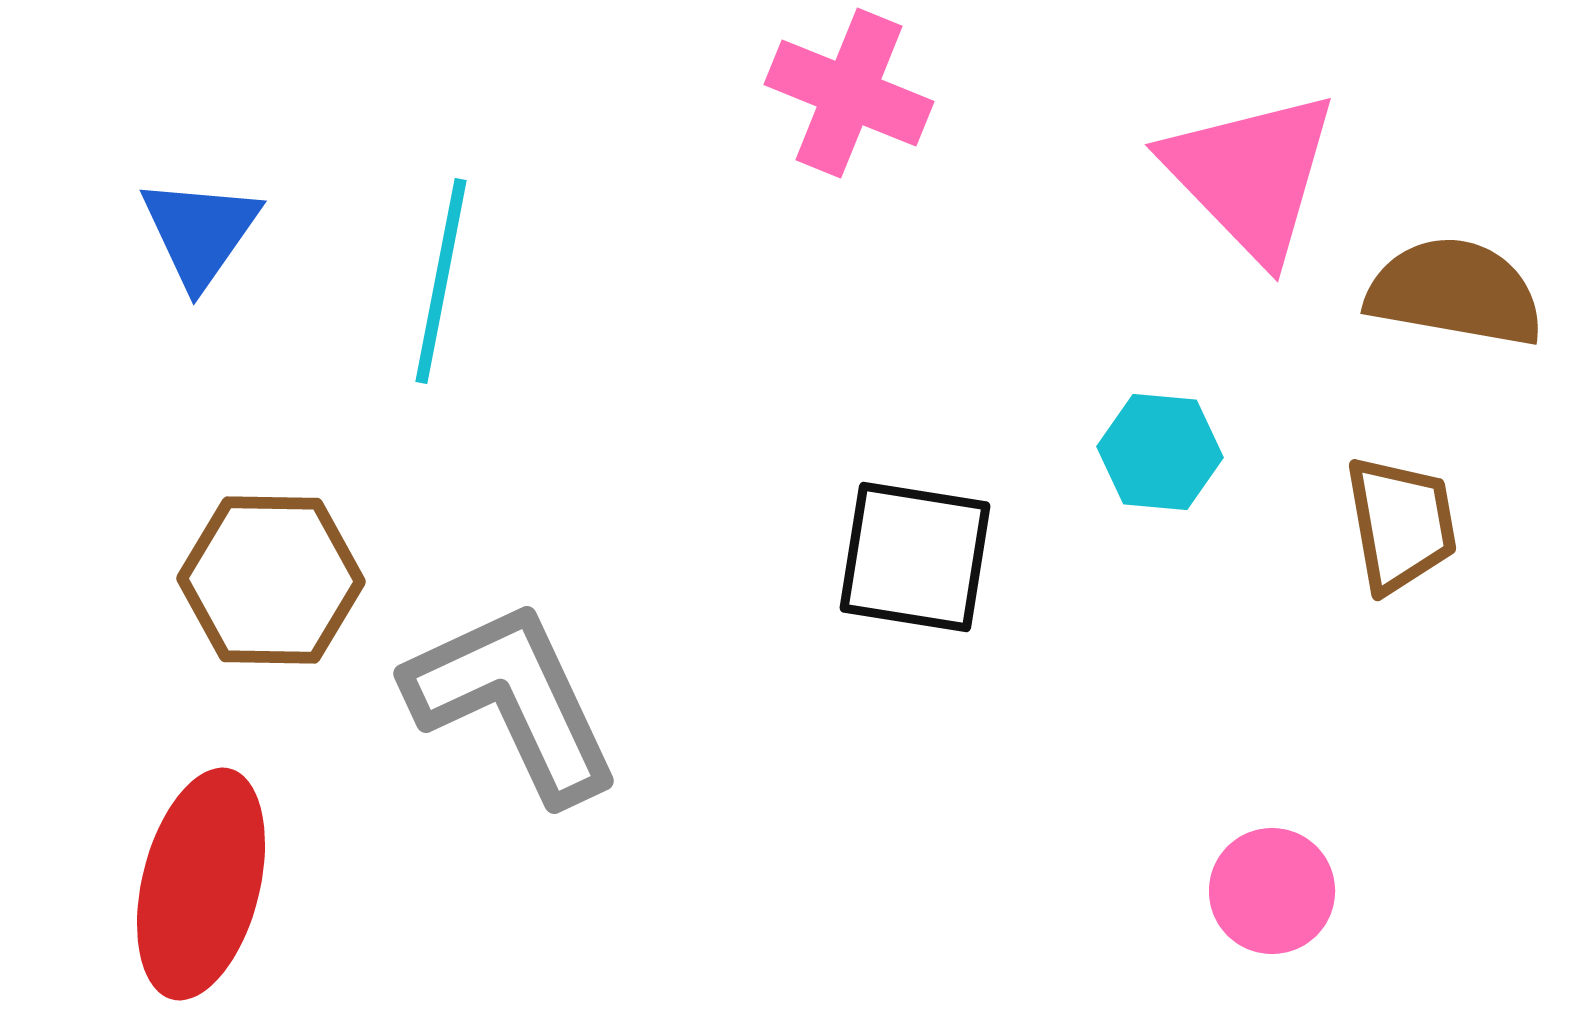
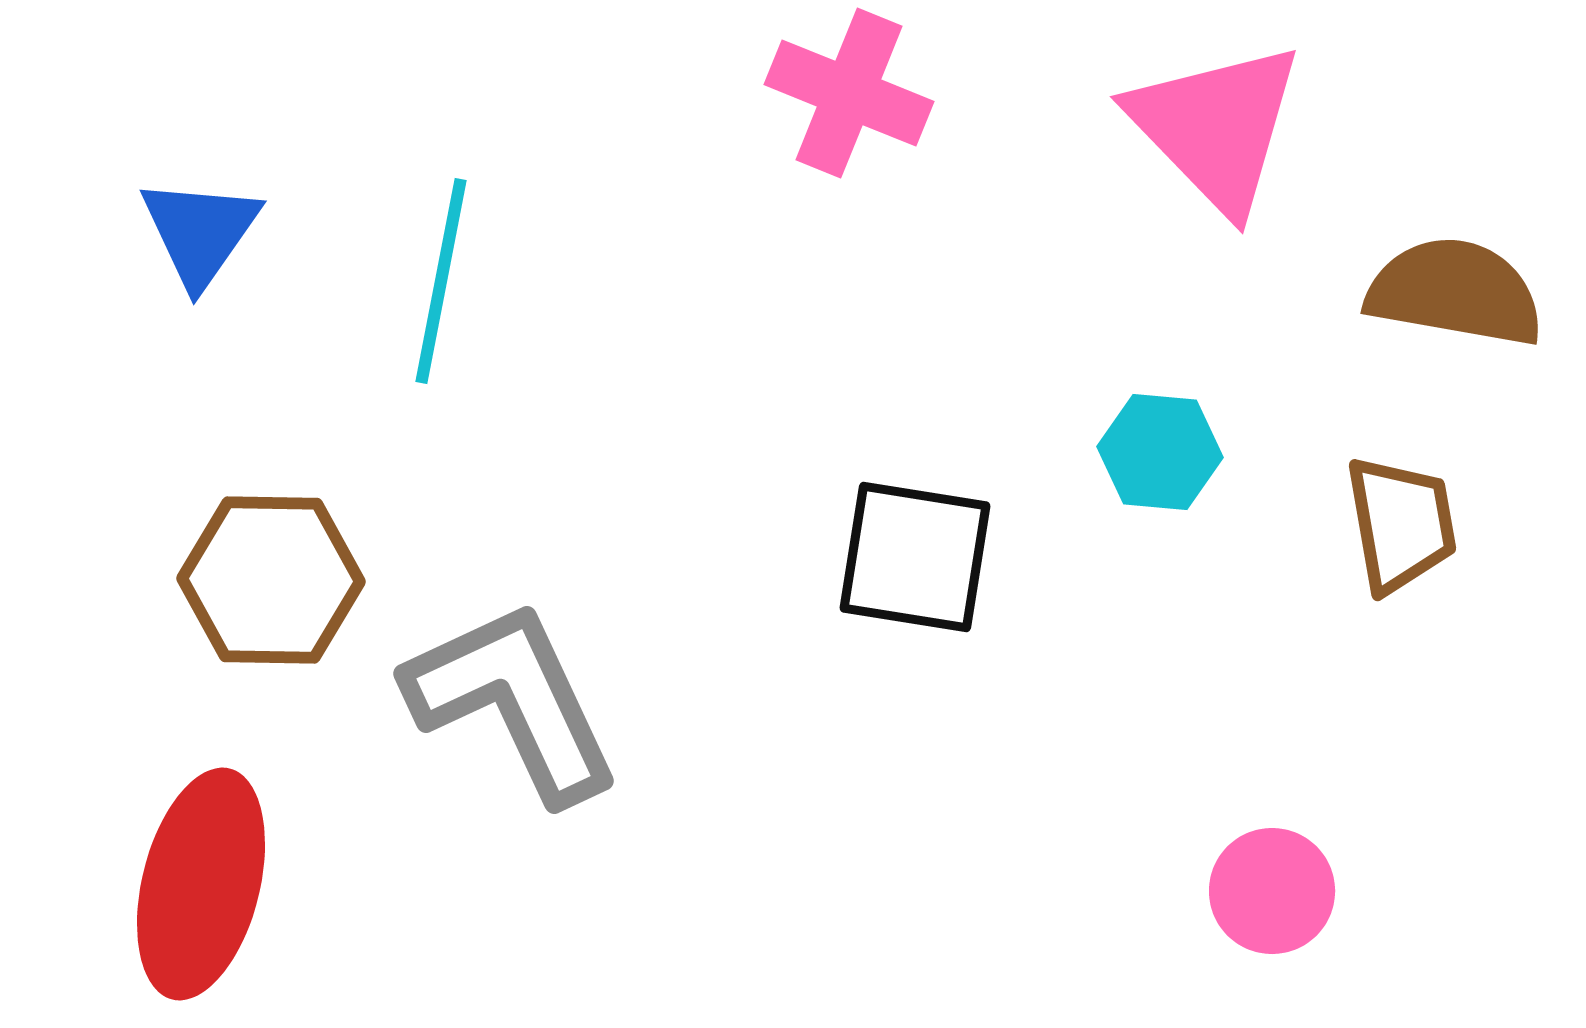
pink triangle: moved 35 px left, 48 px up
